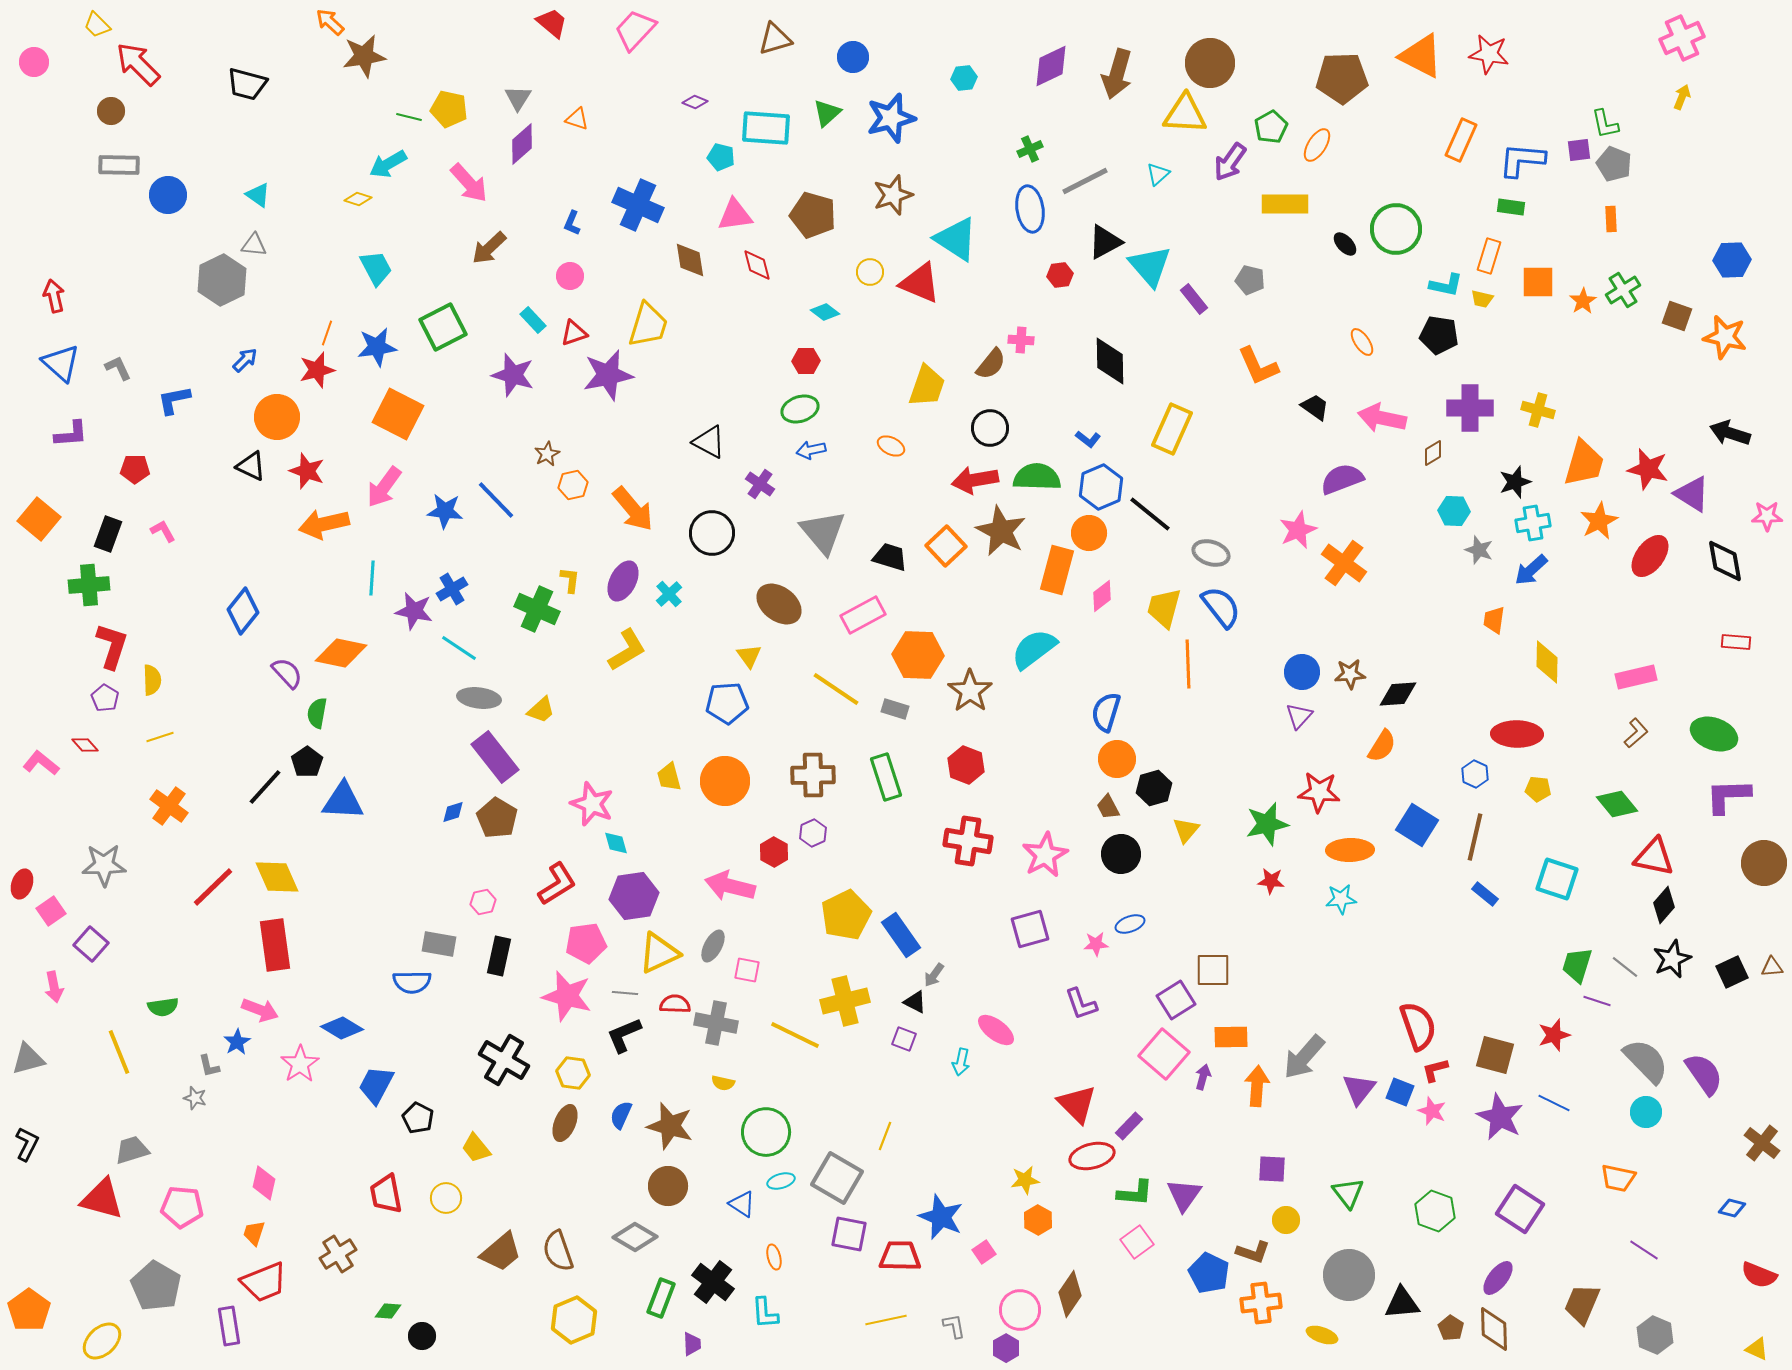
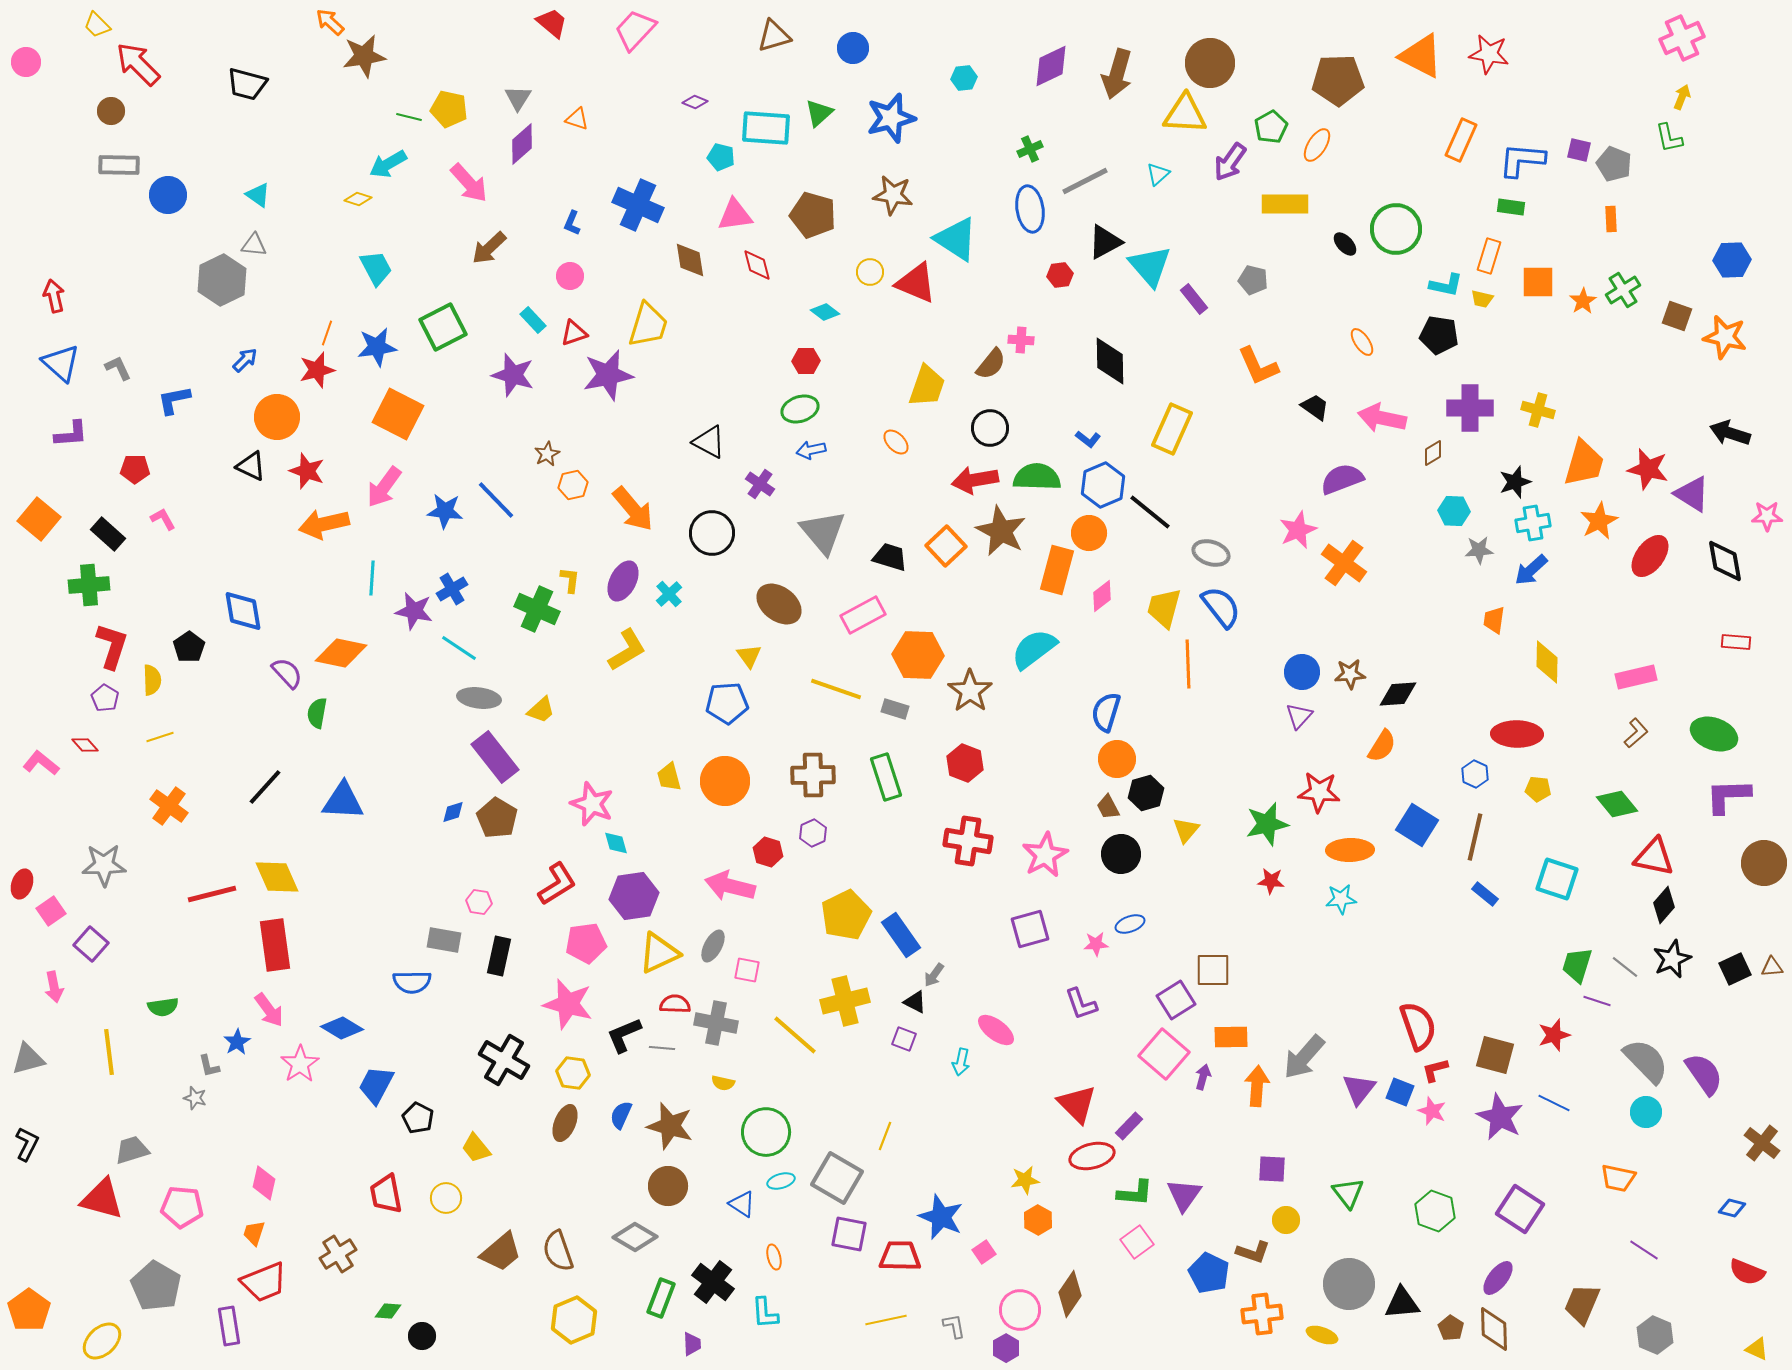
brown triangle at (775, 39): moved 1 px left, 3 px up
blue circle at (853, 57): moved 9 px up
pink circle at (34, 62): moved 8 px left
brown pentagon at (1342, 78): moved 4 px left, 2 px down
green triangle at (827, 113): moved 8 px left
green L-shape at (1605, 124): moved 64 px right, 14 px down
purple square at (1579, 150): rotated 20 degrees clockwise
brown star at (893, 195): rotated 27 degrees clockwise
gray pentagon at (1250, 280): moved 3 px right
red triangle at (920, 283): moved 4 px left
orange ellipse at (891, 446): moved 5 px right, 4 px up; rotated 20 degrees clockwise
blue hexagon at (1101, 487): moved 2 px right, 2 px up
black line at (1150, 514): moved 2 px up
pink L-shape at (163, 531): moved 12 px up
black rectangle at (108, 534): rotated 68 degrees counterclockwise
gray star at (1479, 550): rotated 24 degrees counterclockwise
blue diamond at (243, 611): rotated 48 degrees counterclockwise
yellow line at (836, 689): rotated 15 degrees counterclockwise
black pentagon at (307, 762): moved 118 px left, 115 px up
red hexagon at (966, 765): moved 1 px left, 2 px up
black hexagon at (1154, 788): moved 8 px left, 5 px down
red hexagon at (774, 852): moved 6 px left; rotated 12 degrees counterclockwise
red line at (213, 887): moved 1 px left, 7 px down; rotated 30 degrees clockwise
pink hexagon at (483, 902): moved 4 px left; rotated 20 degrees clockwise
gray rectangle at (439, 944): moved 5 px right, 4 px up
black square at (1732, 972): moved 3 px right, 3 px up
gray line at (625, 993): moved 37 px right, 55 px down
pink star at (567, 996): moved 1 px right, 8 px down
pink arrow at (260, 1010): moved 9 px right; rotated 33 degrees clockwise
yellow line at (795, 1035): rotated 15 degrees clockwise
yellow line at (119, 1052): moved 10 px left; rotated 15 degrees clockwise
gray circle at (1349, 1275): moved 9 px down
red semicircle at (1759, 1275): moved 12 px left, 3 px up
orange cross at (1261, 1303): moved 1 px right, 11 px down
